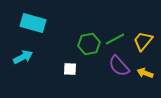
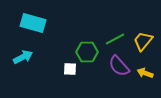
green hexagon: moved 2 px left, 8 px down; rotated 10 degrees clockwise
